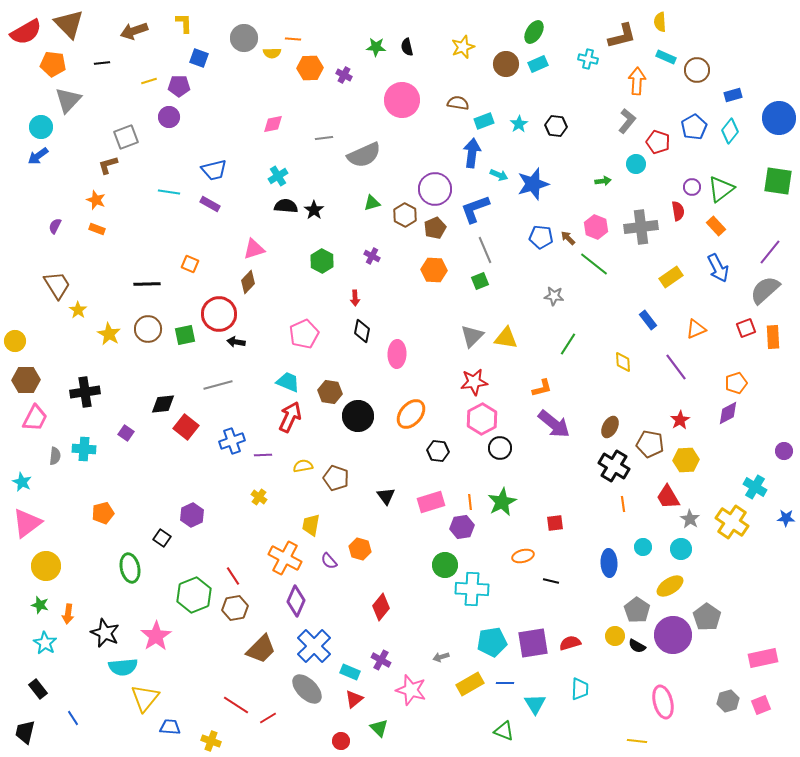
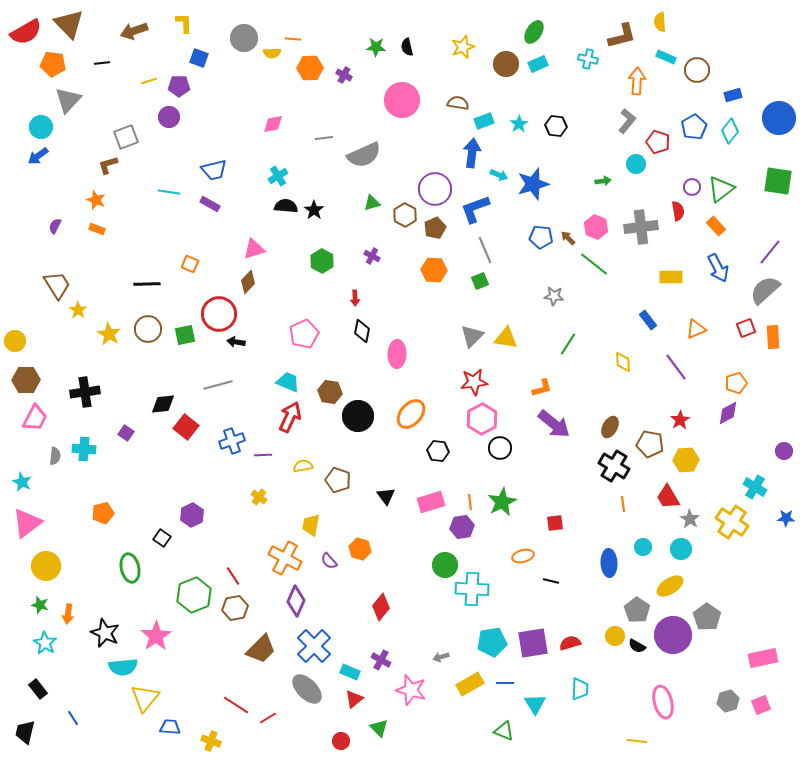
yellow rectangle at (671, 277): rotated 35 degrees clockwise
brown pentagon at (336, 478): moved 2 px right, 2 px down
